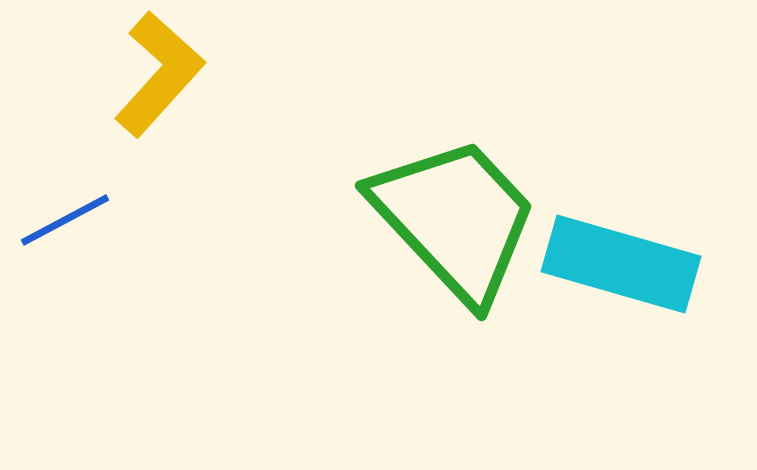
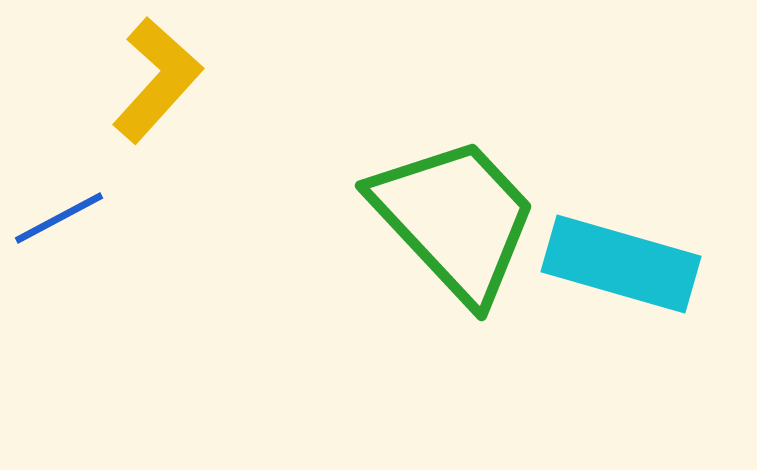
yellow L-shape: moved 2 px left, 6 px down
blue line: moved 6 px left, 2 px up
